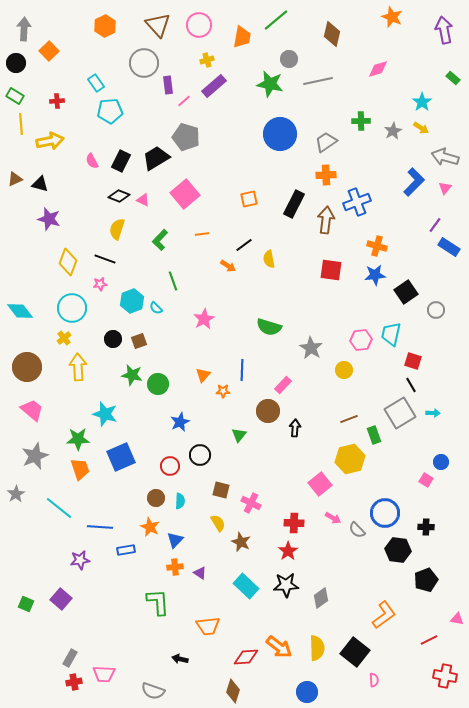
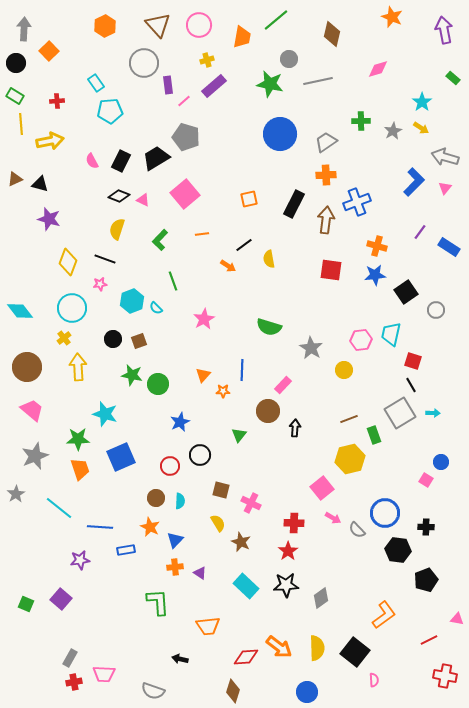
purple line at (435, 225): moved 15 px left, 7 px down
pink square at (320, 484): moved 2 px right, 4 px down
